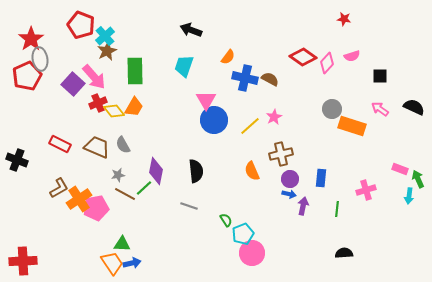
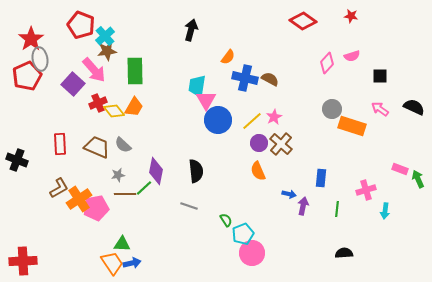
red star at (344, 19): moved 7 px right, 3 px up
black arrow at (191, 30): rotated 85 degrees clockwise
brown star at (107, 51): rotated 18 degrees clockwise
red diamond at (303, 57): moved 36 px up
cyan trapezoid at (184, 66): moved 13 px right, 20 px down; rotated 10 degrees counterclockwise
pink arrow at (94, 77): moved 7 px up
blue circle at (214, 120): moved 4 px right
yellow line at (250, 126): moved 2 px right, 5 px up
red rectangle at (60, 144): rotated 60 degrees clockwise
gray semicircle at (123, 145): rotated 18 degrees counterclockwise
brown cross at (281, 154): moved 10 px up; rotated 35 degrees counterclockwise
orange semicircle at (252, 171): moved 6 px right
purple circle at (290, 179): moved 31 px left, 36 px up
brown line at (125, 194): rotated 30 degrees counterclockwise
cyan arrow at (409, 196): moved 24 px left, 15 px down
